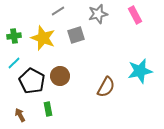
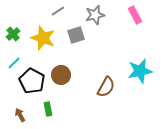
gray star: moved 3 px left, 1 px down
green cross: moved 1 px left, 2 px up; rotated 32 degrees counterclockwise
brown circle: moved 1 px right, 1 px up
